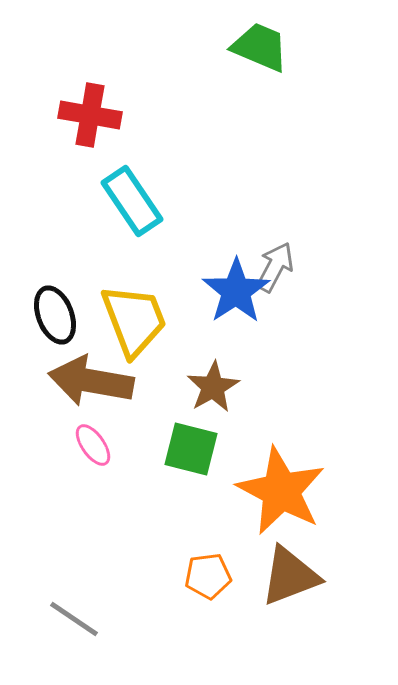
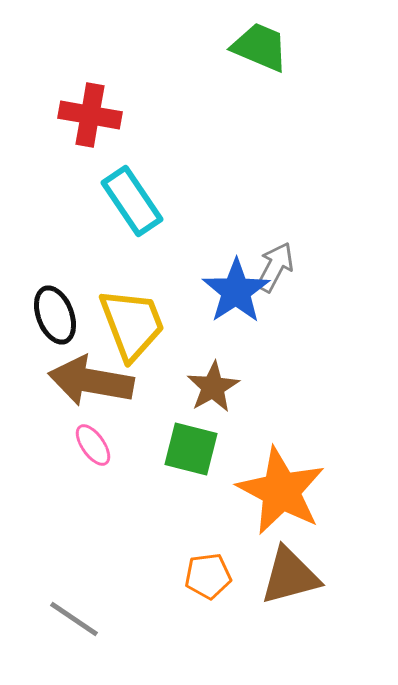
yellow trapezoid: moved 2 px left, 4 px down
brown triangle: rotated 6 degrees clockwise
